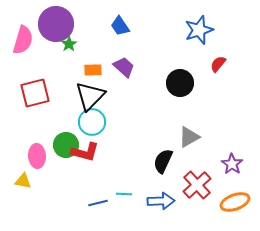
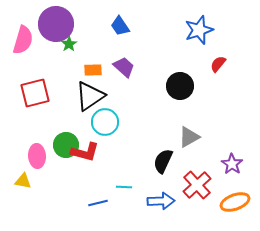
black circle: moved 3 px down
black triangle: rotated 12 degrees clockwise
cyan circle: moved 13 px right
cyan line: moved 7 px up
